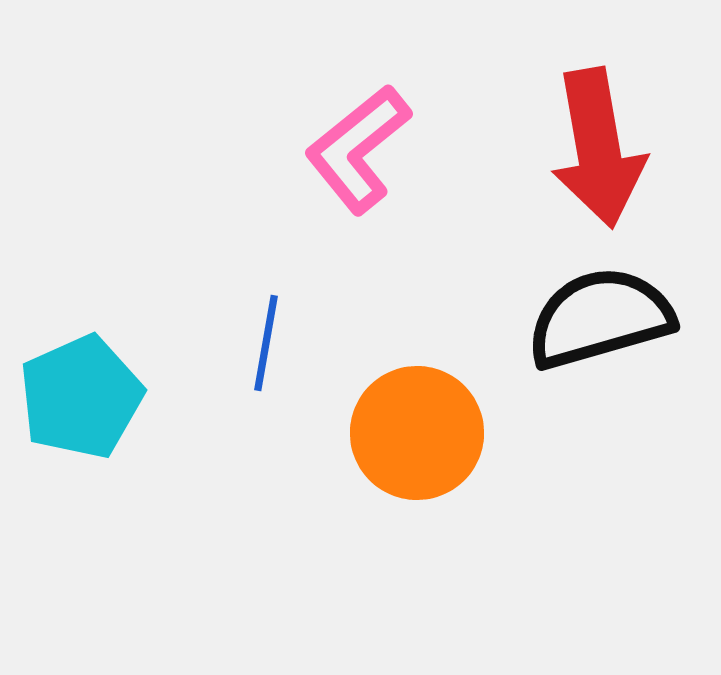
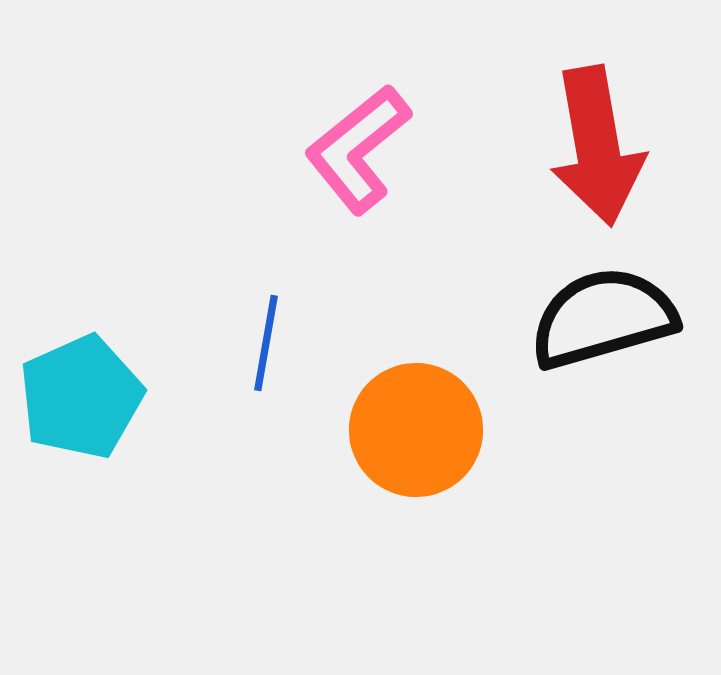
red arrow: moved 1 px left, 2 px up
black semicircle: moved 3 px right
orange circle: moved 1 px left, 3 px up
